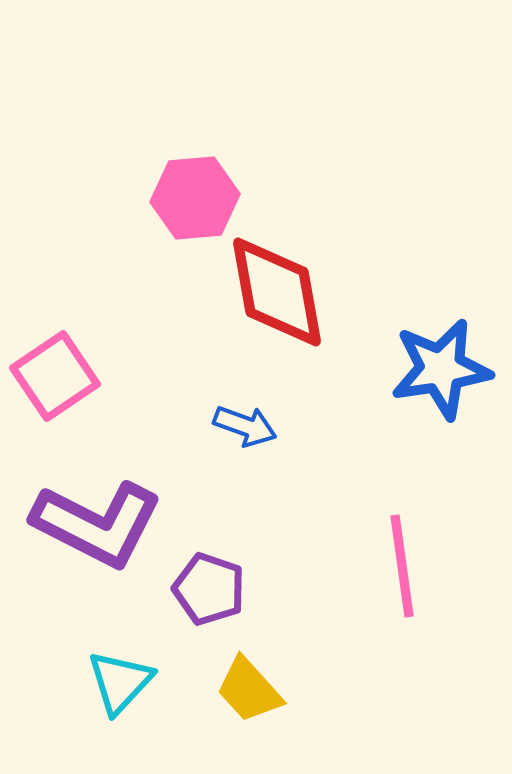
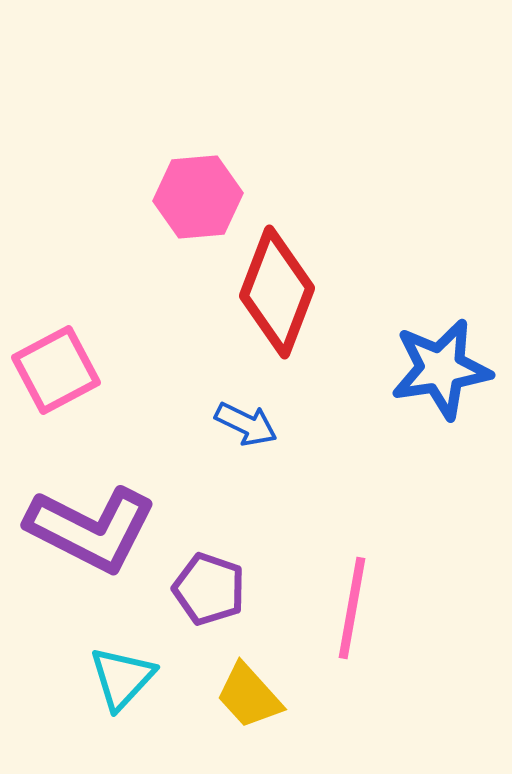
pink hexagon: moved 3 px right, 1 px up
red diamond: rotated 31 degrees clockwise
pink square: moved 1 px right, 6 px up; rotated 6 degrees clockwise
blue arrow: moved 1 px right, 2 px up; rotated 6 degrees clockwise
purple L-shape: moved 6 px left, 5 px down
pink line: moved 50 px left, 42 px down; rotated 18 degrees clockwise
cyan triangle: moved 2 px right, 4 px up
yellow trapezoid: moved 6 px down
